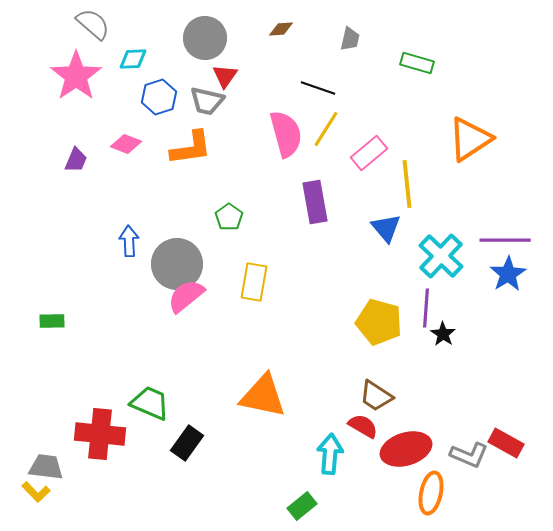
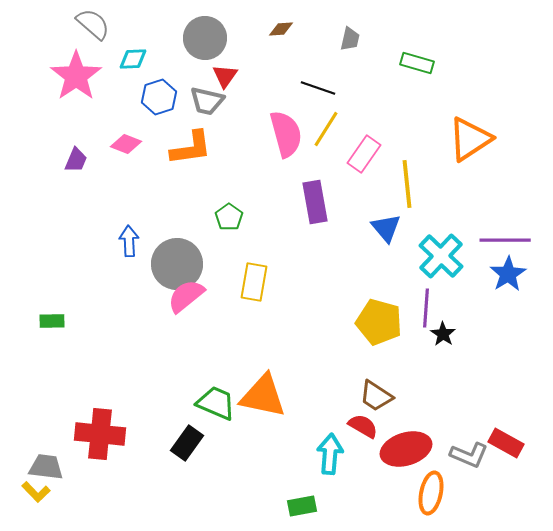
pink rectangle at (369, 153): moved 5 px left, 1 px down; rotated 15 degrees counterclockwise
green trapezoid at (150, 403): moved 66 px right
green rectangle at (302, 506): rotated 28 degrees clockwise
